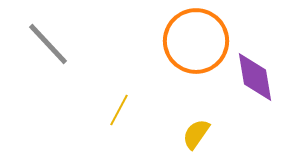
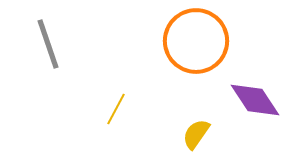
gray line: rotated 24 degrees clockwise
purple diamond: moved 23 px down; rotated 24 degrees counterclockwise
yellow line: moved 3 px left, 1 px up
